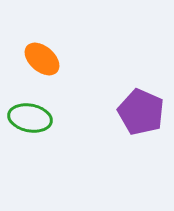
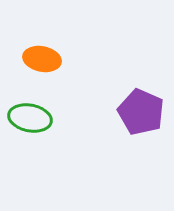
orange ellipse: rotated 30 degrees counterclockwise
